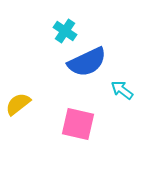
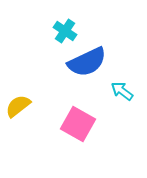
cyan arrow: moved 1 px down
yellow semicircle: moved 2 px down
pink square: rotated 16 degrees clockwise
